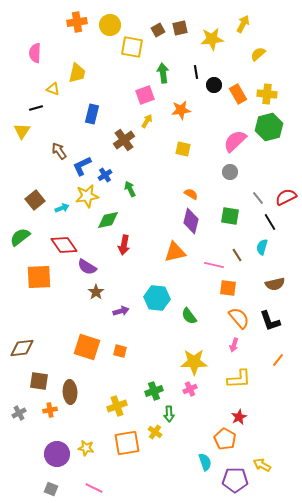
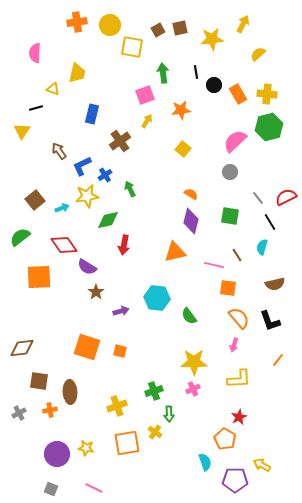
brown cross at (124, 140): moved 4 px left, 1 px down
yellow square at (183, 149): rotated 28 degrees clockwise
pink cross at (190, 389): moved 3 px right
